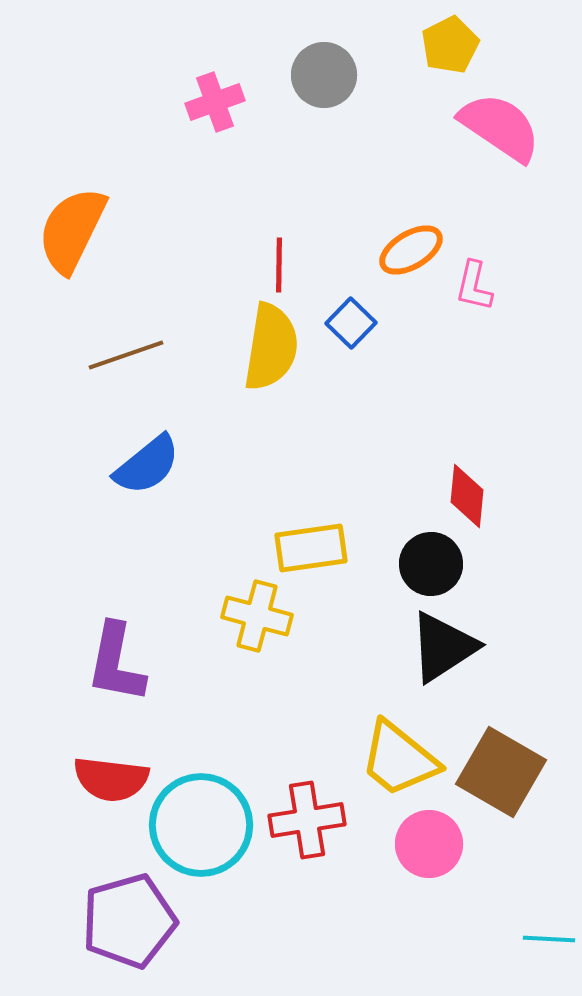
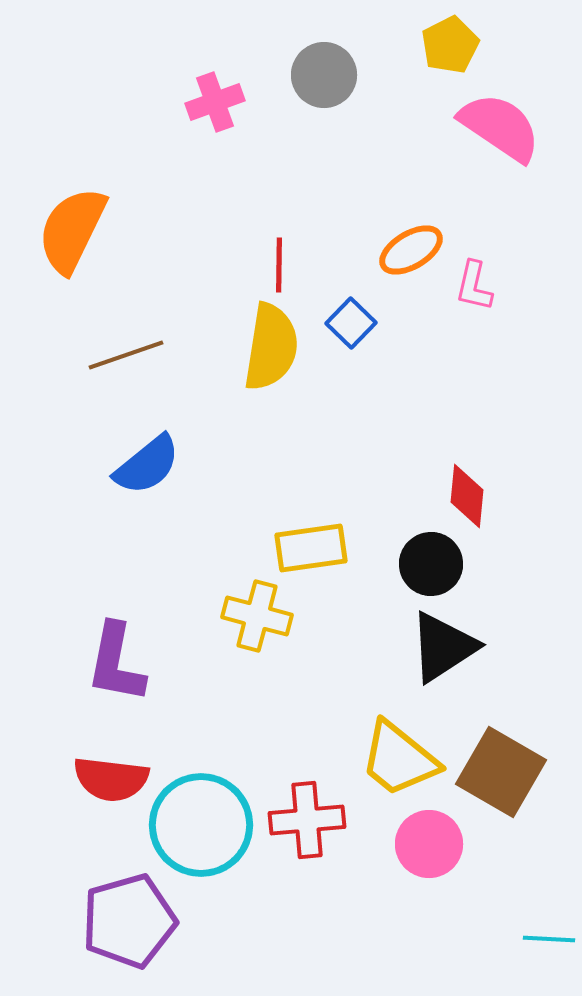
red cross: rotated 4 degrees clockwise
